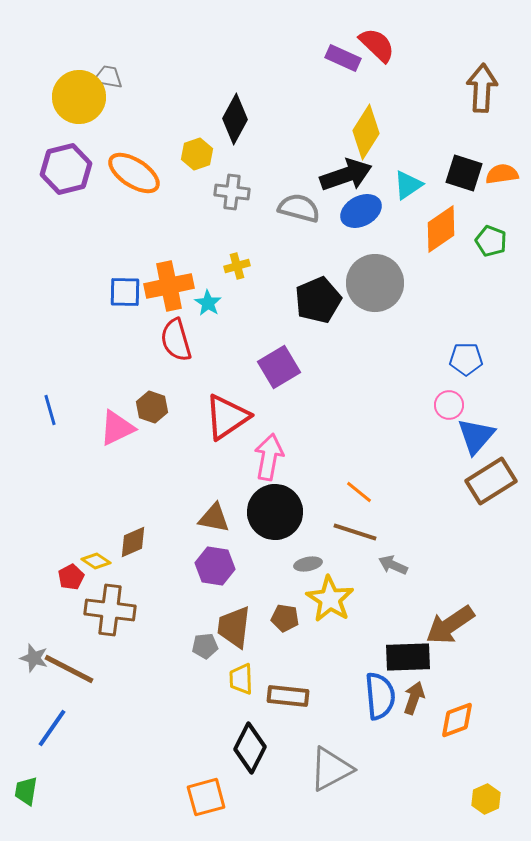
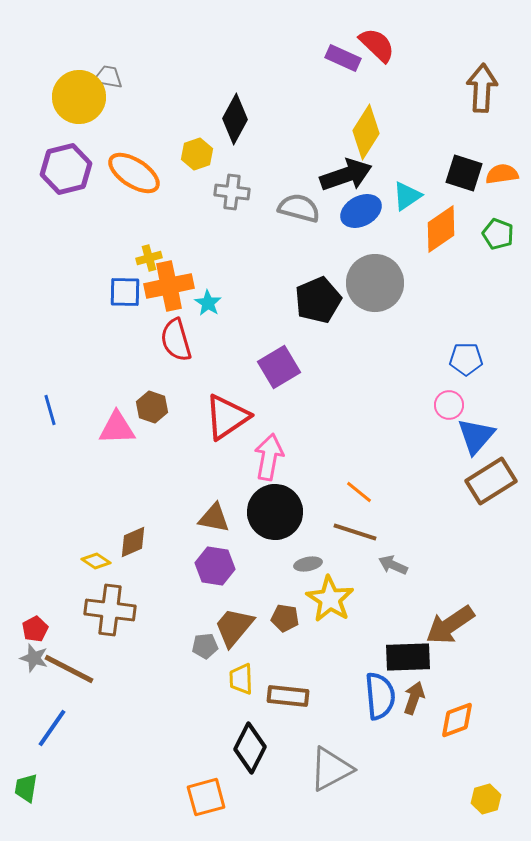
cyan triangle at (408, 185): moved 1 px left, 11 px down
green pentagon at (491, 241): moved 7 px right, 7 px up
yellow cross at (237, 266): moved 88 px left, 8 px up
pink triangle at (117, 428): rotated 24 degrees clockwise
red pentagon at (71, 577): moved 36 px left, 52 px down
brown trapezoid at (234, 627): rotated 33 degrees clockwise
green trapezoid at (26, 791): moved 3 px up
yellow hexagon at (486, 799): rotated 8 degrees clockwise
